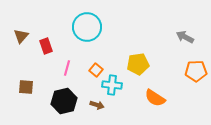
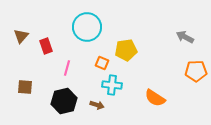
yellow pentagon: moved 12 px left, 14 px up
orange square: moved 6 px right, 7 px up; rotated 16 degrees counterclockwise
brown square: moved 1 px left
